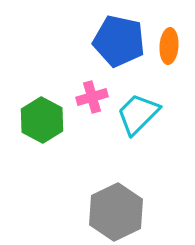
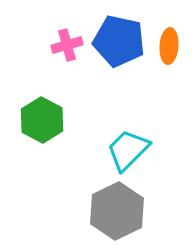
pink cross: moved 25 px left, 52 px up
cyan trapezoid: moved 10 px left, 36 px down
gray hexagon: moved 1 px right, 1 px up
